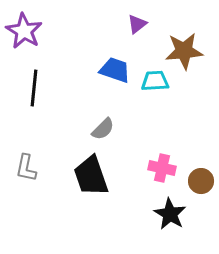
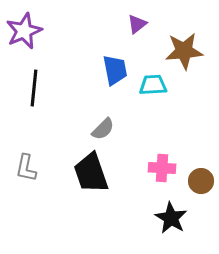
purple star: rotated 18 degrees clockwise
blue trapezoid: rotated 60 degrees clockwise
cyan trapezoid: moved 2 px left, 4 px down
pink cross: rotated 8 degrees counterclockwise
black trapezoid: moved 3 px up
black star: moved 1 px right, 4 px down
